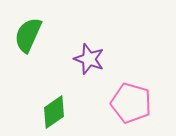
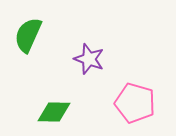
pink pentagon: moved 4 px right
green diamond: rotated 36 degrees clockwise
